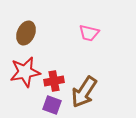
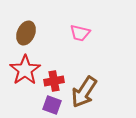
pink trapezoid: moved 9 px left
red star: moved 2 px up; rotated 24 degrees counterclockwise
